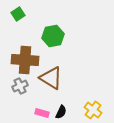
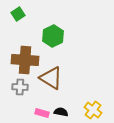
green hexagon: rotated 15 degrees counterclockwise
gray cross: moved 1 px down; rotated 28 degrees clockwise
black semicircle: rotated 104 degrees counterclockwise
